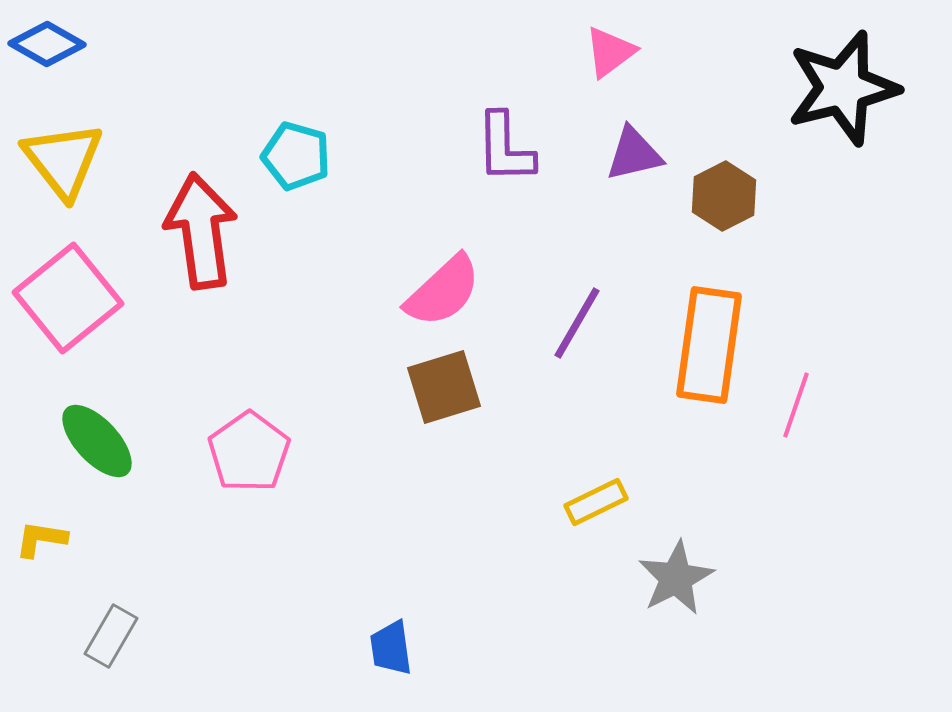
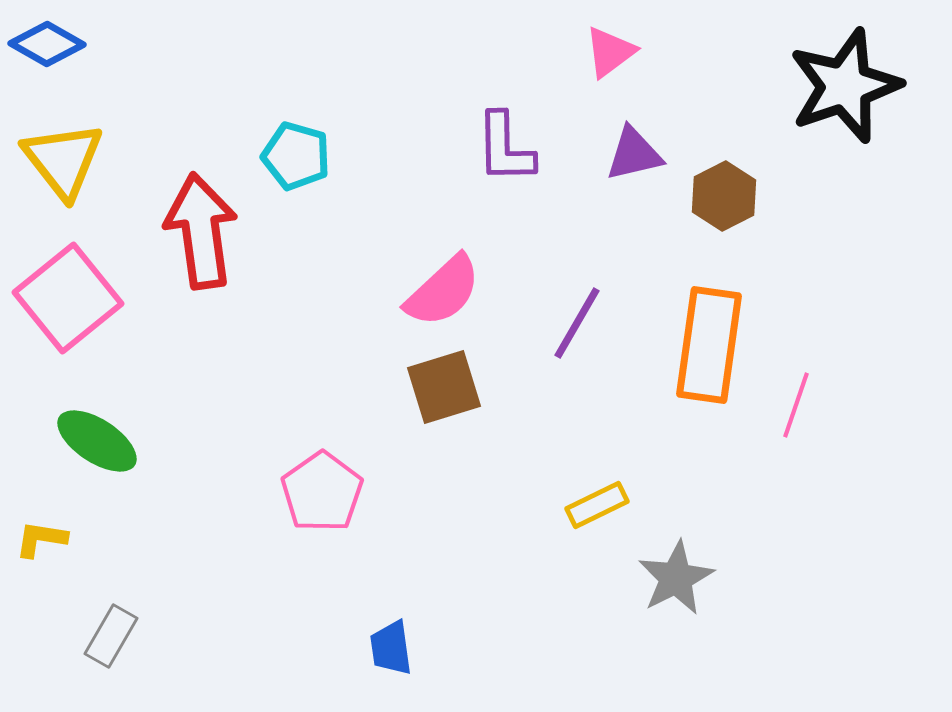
black star: moved 2 px right, 2 px up; rotated 5 degrees counterclockwise
green ellipse: rotated 14 degrees counterclockwise
pink pentagon: moved 73 px right, 40 px down
yellow rectangle: moved 1 px right, 3 px down
